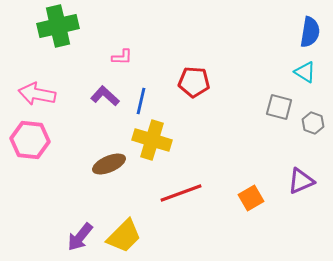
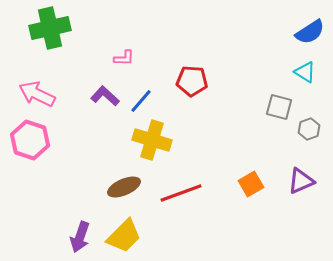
green cross: moved 8 px left, 2 px down
blue semicircle: rotated 48 degrees clockwise
pink L-shape: moved 2 px right, 1 px down
red pentagon: moved 2 px left, 1 px up
pink arrow: rotated 15 degrees clockwise
blue line: rotated 28 degrees clockwise
gray hexagon: moved 4 px left, 6 px down; rotated 20 degrees clockwise
pink hexagon: rotated 12 degrees clockwise
brown ellipse: moved 15 px right, 23 px down
orange square: moved 14 px up
purple arrow: rotated 20 degrees counterclockwise
